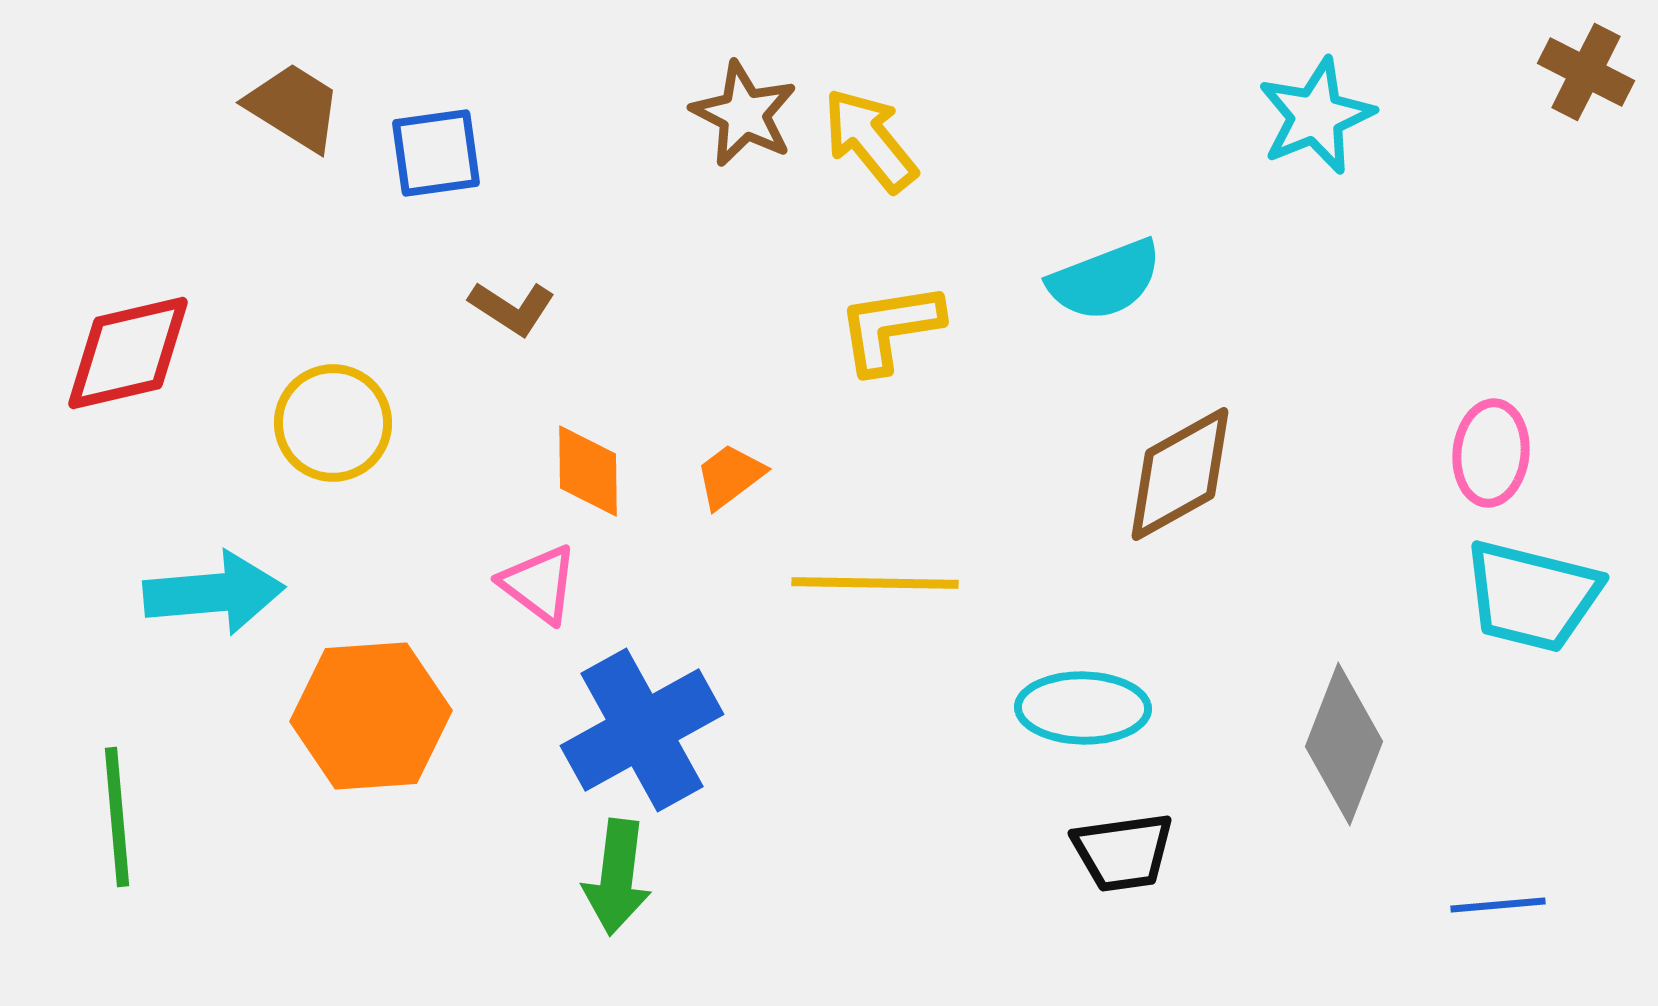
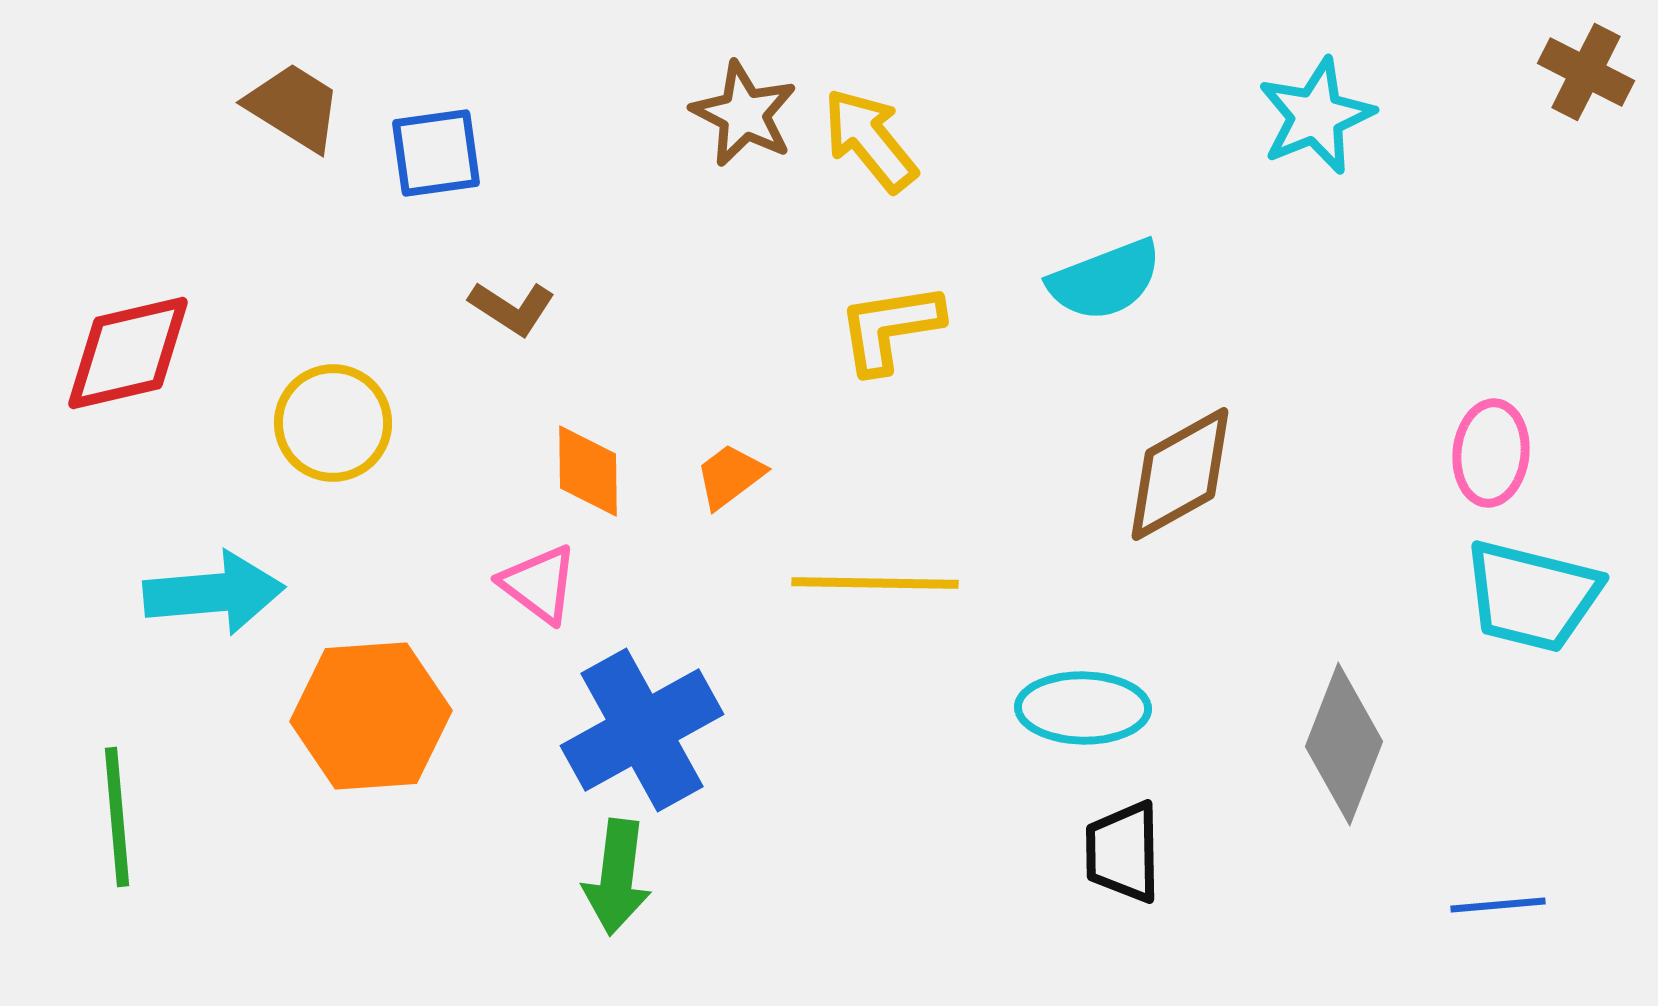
black trapezoid: rotated 97 degrees clockwise
